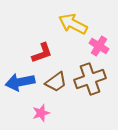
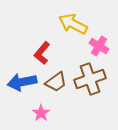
red L-shape: rotated 150 degrees clockwise
blue arrow: moved 2 px right
pink star: rotated 18 degrees counterclockwise
